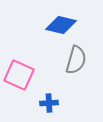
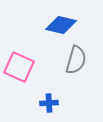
pink square: moved 8 px up
